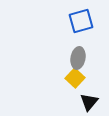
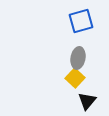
black triangle: moved 2 px left, 1 px up
